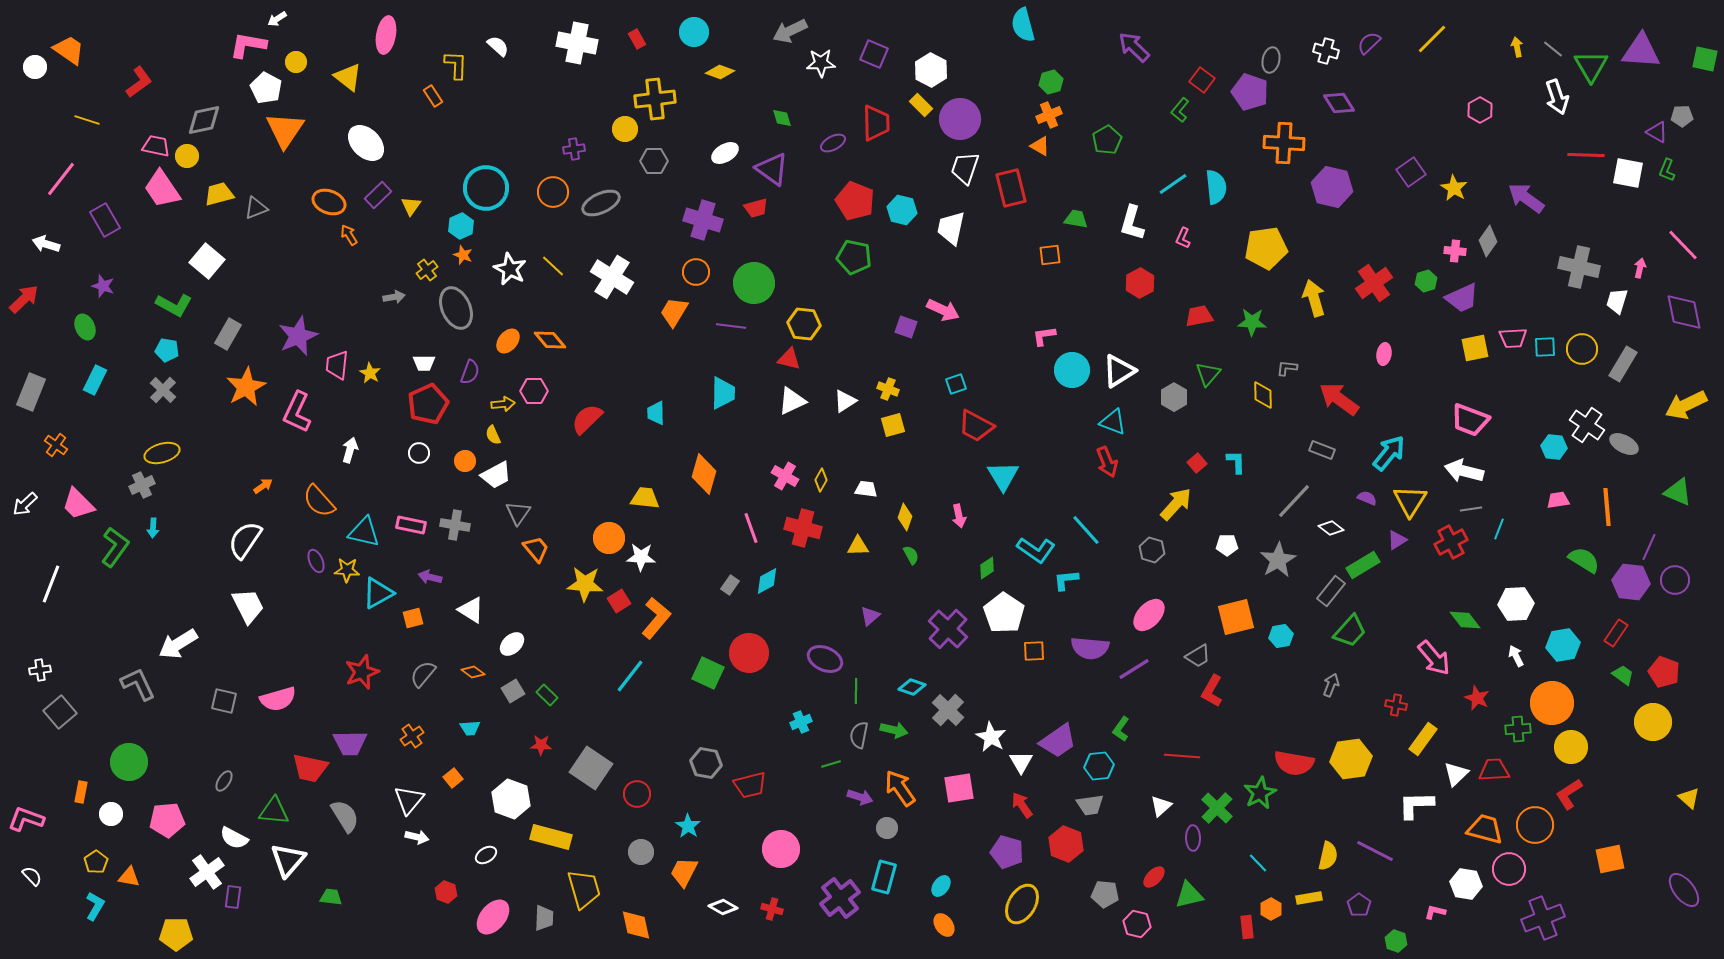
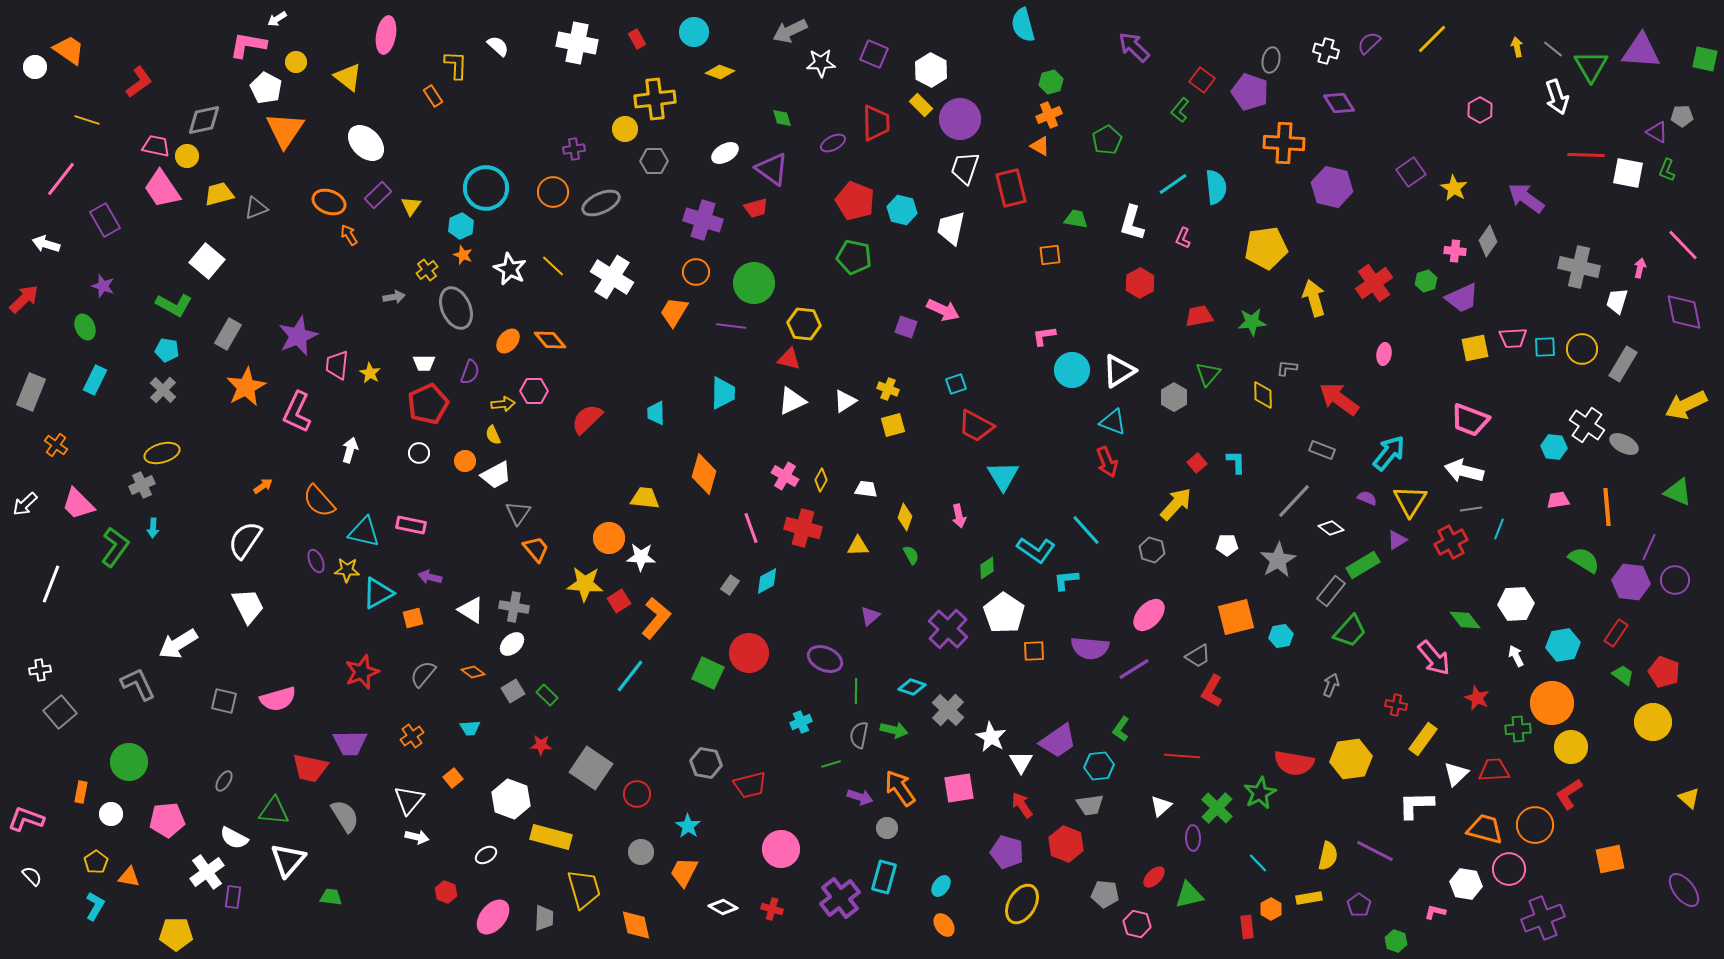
green star at (1252, 322): rotated 8 degrees counterclockwise
gray cross at (455, 525): moved 59 px right, 82 px down
